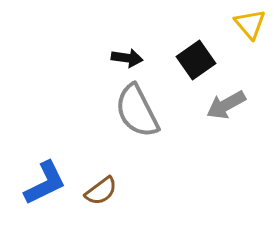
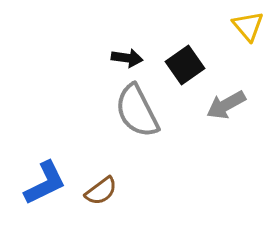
yellow triangle: moved 2 px left, 2 px down
black square: moved 11 px left, 5 px down
